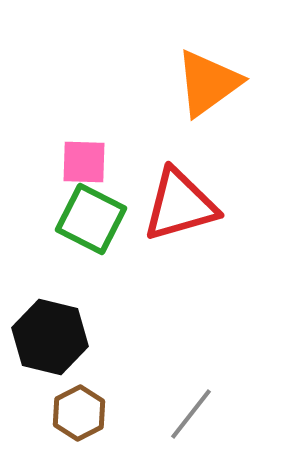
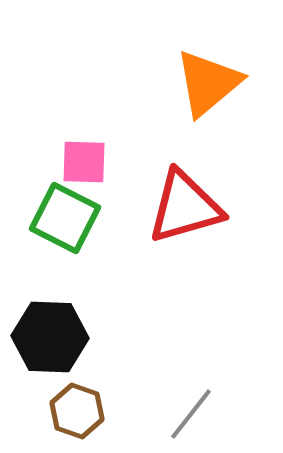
orange triangle: rotated 4 degrees counterclockwise
red triangle: moved 5 px right, 2 px down
green square: moved 26 px left, 1 px up
black hexagon: rotated 12 degrees counterclockwise
brown hexagon: moved 2 px left, 2 px up; rotated 14 degrees counterclockwise
